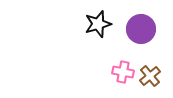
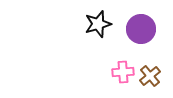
pink cross: rotated 15 degrees counterclockwise
